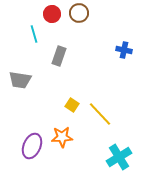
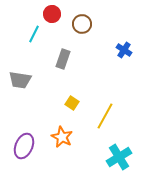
brown circle: moved 3 px right, 11 px down
cyan line: rotated 42 degrees clockwise
blue cross: rotated 21 degrees clockwise
gray rectangle: moved 4 px right, 3 px down
yellow square: moved 2 px up
yellow line: moved 5 px right, 2 px down; rotated 72 degrees clockwise
orange star: rotated 30 degrees clockwise
purple ellipse: moved 8 px left
